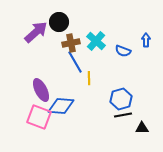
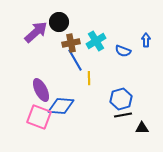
cyan cross: rotated 18 degrees clockwise
blue line: moved 2 px up
